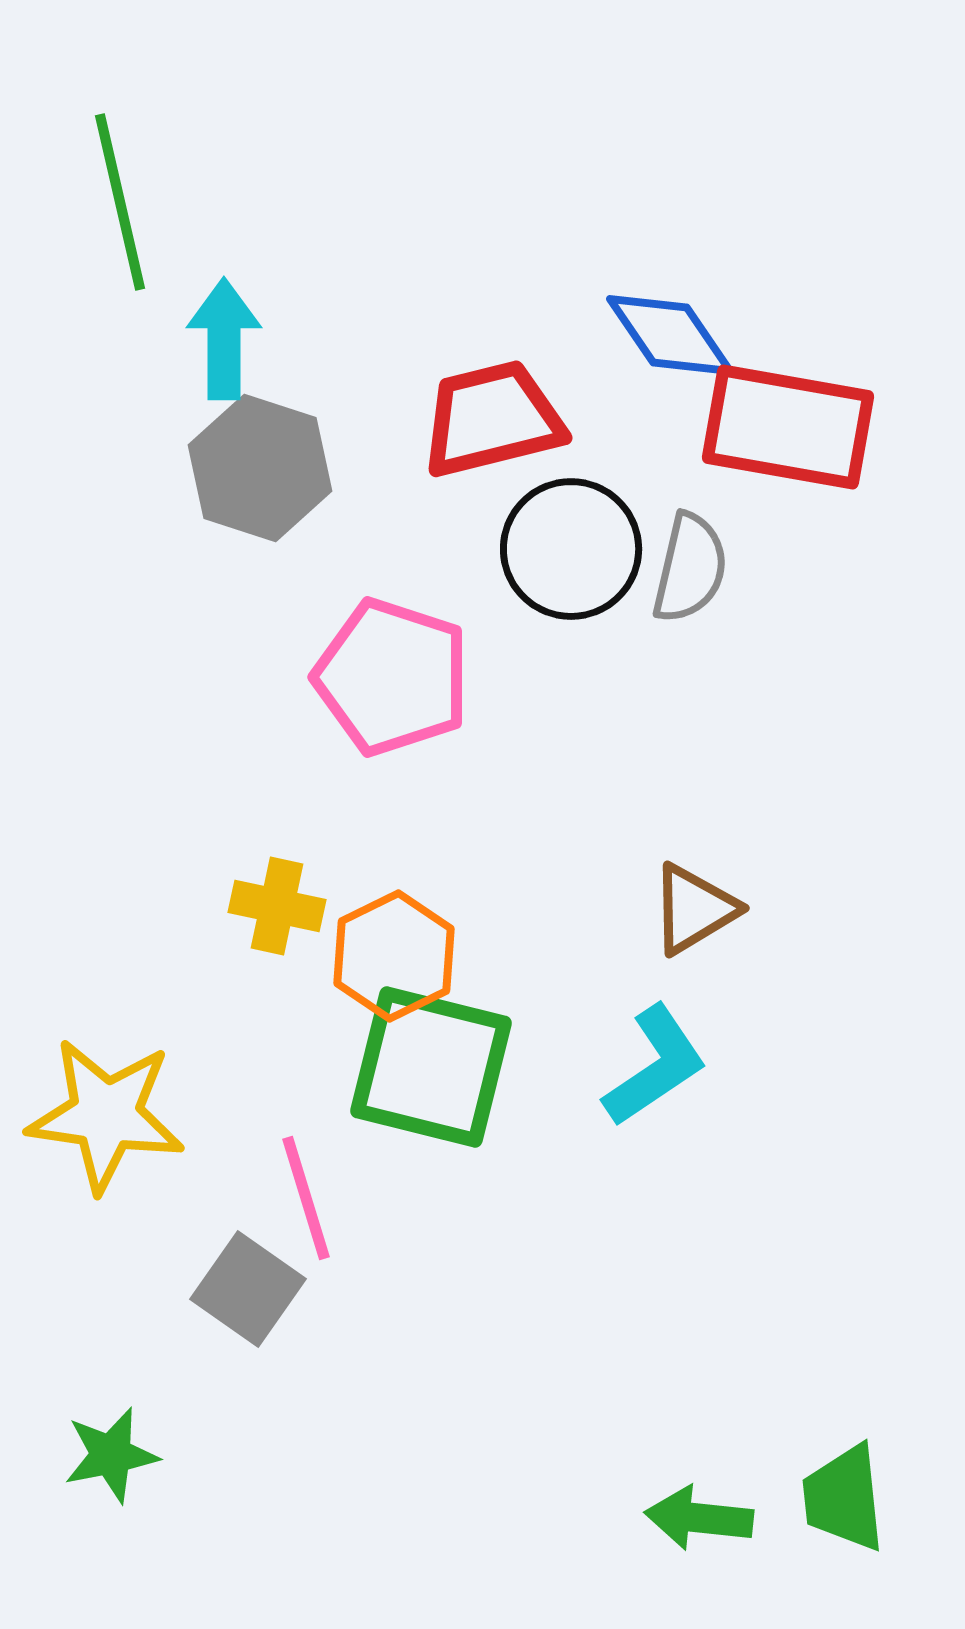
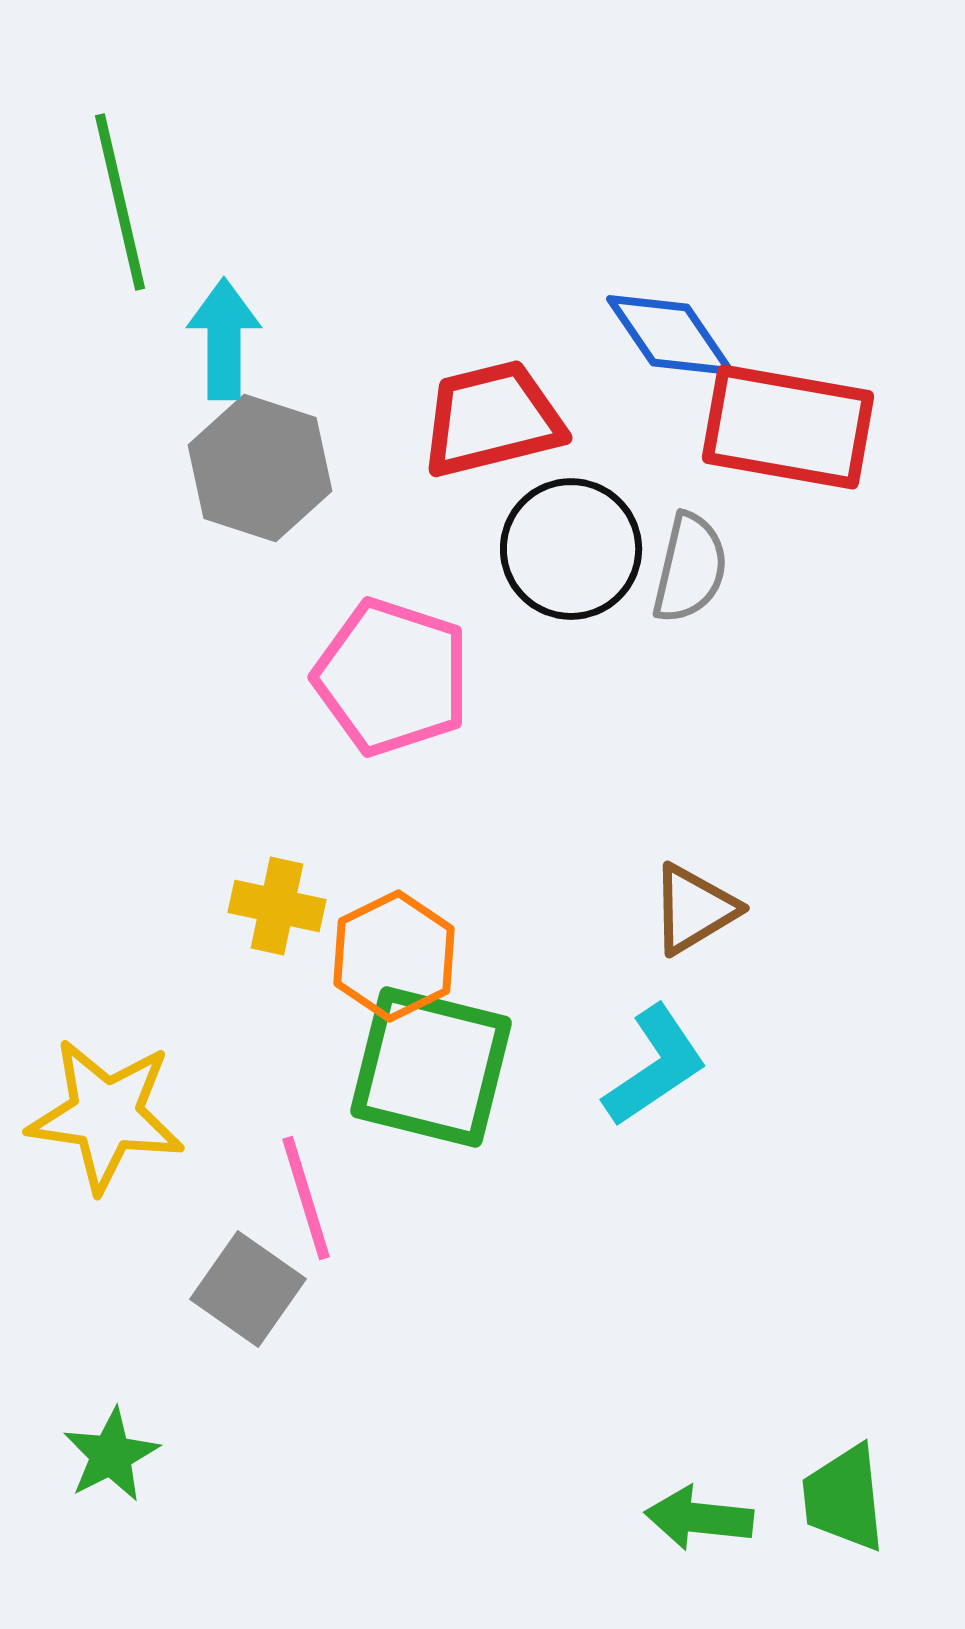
green star: rotated 16 degrees counterclockwise
